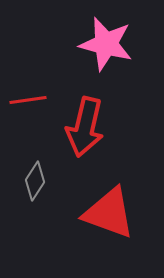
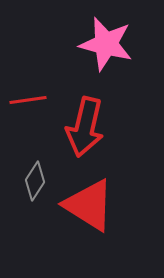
red triangle: moved 20 px left, 8 px up; rotated 12 degrees clockwise
